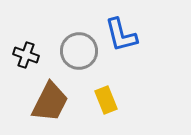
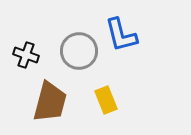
brown trapezoid: rotated 12 degrees counterclockwise
